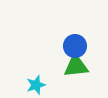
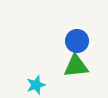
blue circle: moved 2 px right, 5 px up
